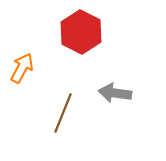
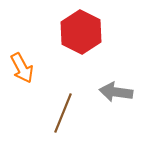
orange arrow: rotated 124 degrees clockwise
gray arrow: moved 1 px right, 1 px up
